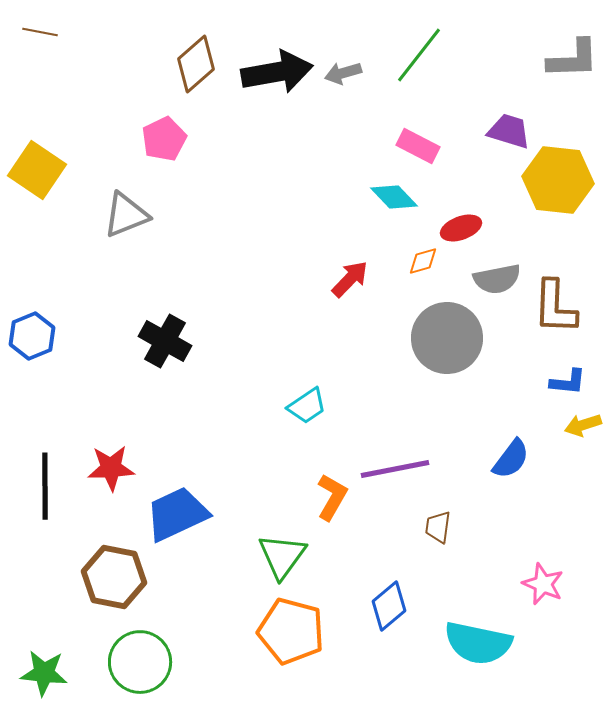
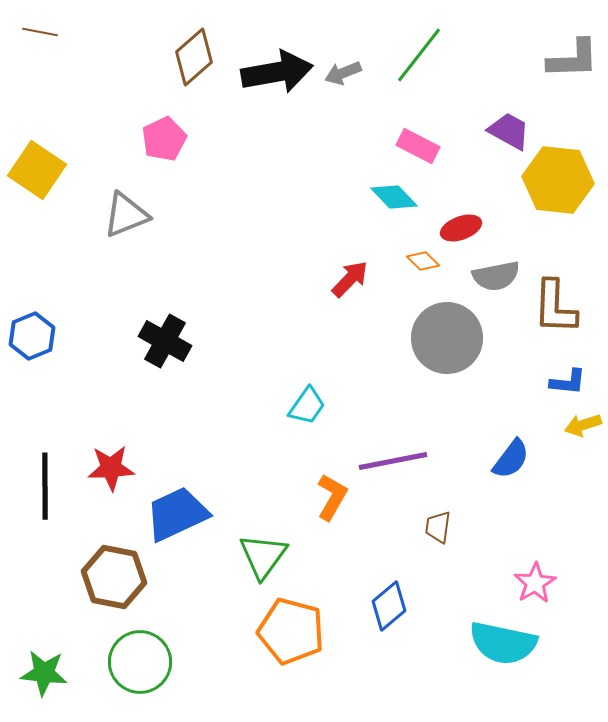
brown diamond: moved 2 px left, 7 px up
gray arrow: rotated 6 degrees counterclockwise
purple trapezoid: rotated 12 degrees clockwise
orange diamond: rotated 60 degrees clockwise
gray semicircle: moved 1 px left, 3 px up
cyan trapezoid: rotated 21 degrees counterclockwise
purple line: moved 2 px left, 8 px up
green triangle: moved 19 px left
pink star: moved 8 px left, 1 px up; rotated 18 degrees clockwise
cyan semicircle: moved 25 px right
